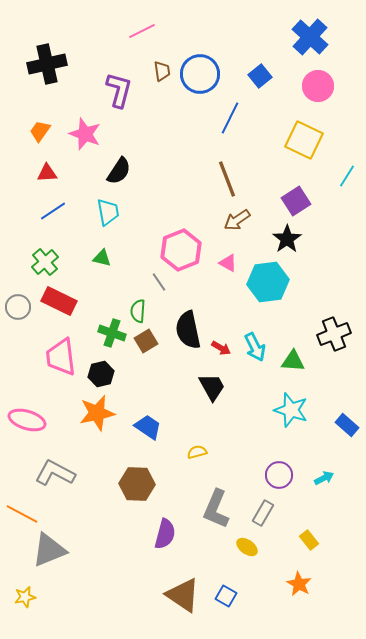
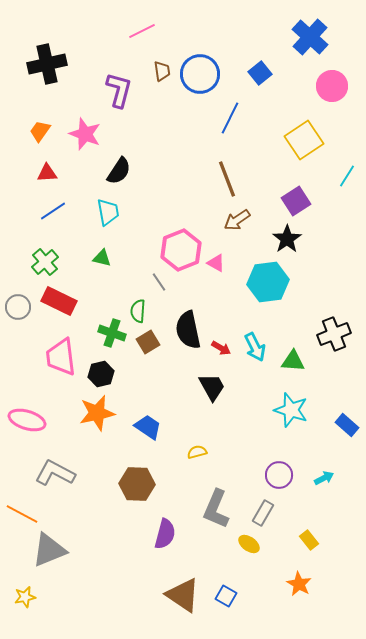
blue square at (260, 76): moved 3 px up
pink circle at (318, 86): moved 14 px right
yellow square at (304, 140): rotated 30 degrees clockwise
pink triangle at (228, 263): moved 12 px left
brown square at (146, 341): moved 2 px right, 1 px down
yellow ellipse at (247, 547): moved 2 px right, 3 px up
